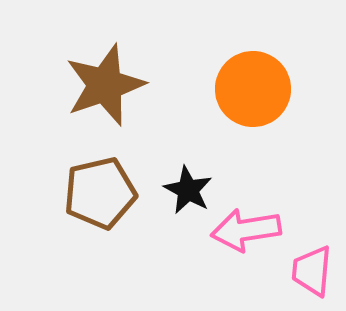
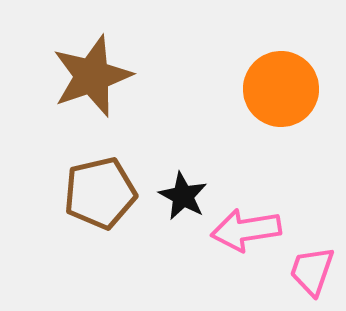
brown star: moved 13 px left, 9 px up
orange circle: moved 28 px right
black star: moved 5 px left, 6 px down
pink trapezoid: rotated 14 degrees clockwise
